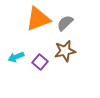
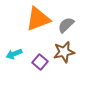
gray semicircle: moved 1 px right, 2 px down
brown star: moved 1 px left, 1 px down
cyan arrow: moved 2 px left, 3 px up
